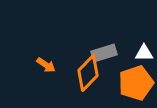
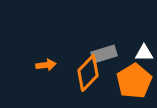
gray rectangle: moved 1 px down
orange arrow: rotated 42 degrees counterclockwise
orange pentagon: moved 2 px left, 2 px up; rotated 12 degrees counterclockwise
